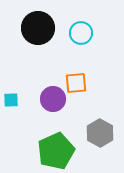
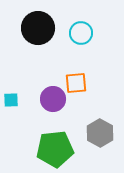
green pentagon: moved 1 px left, 2 px up; rotated 18 degrees clockwise
